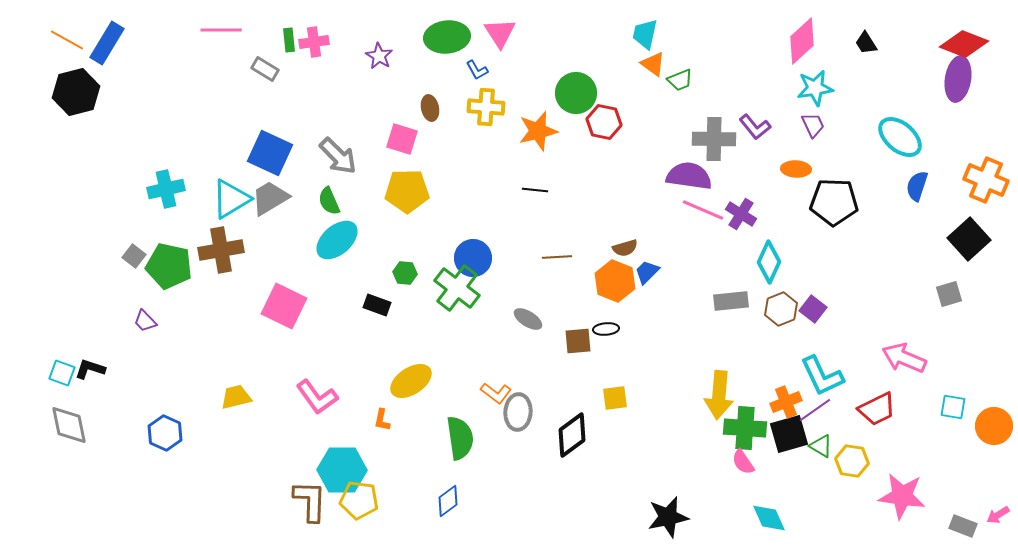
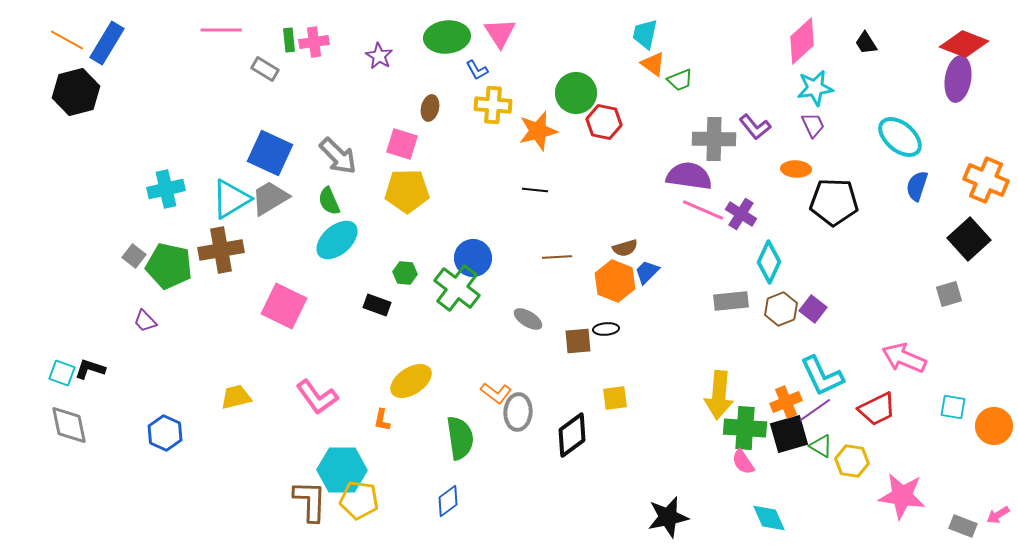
yellow cross at (486, 107): moved 7 px right, 2 px up
brown ellipse at (430, 108): rotated 25 degrees clockwise
pink square at (402, 139): moved 5 px down
